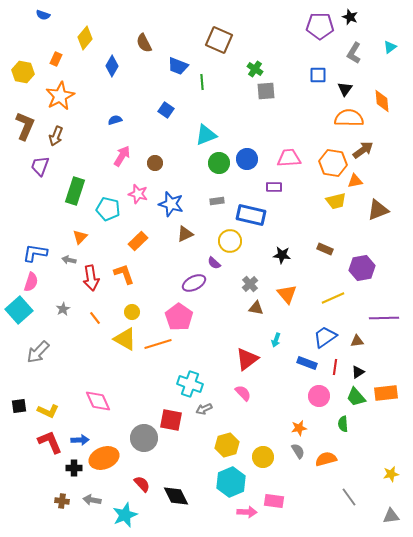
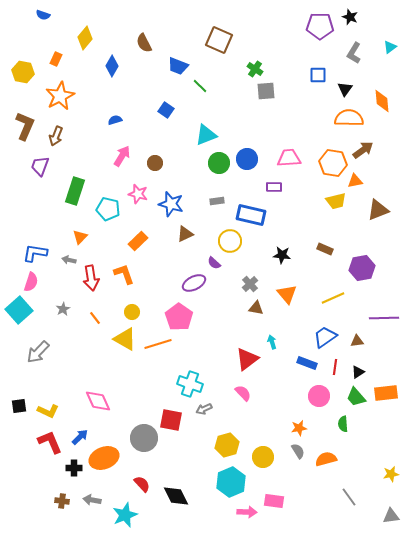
green line at (202, 82): moved 2 px left, 4 px down; rotated 42 degrees counterclockwise
cyan arrow at (276, 340): moved 4 px left, 2 px down; rotated 144 degrees clockwise
blue arrow at (80, 440): moved 3 px up; rotated 42 degrees counterclockwise
